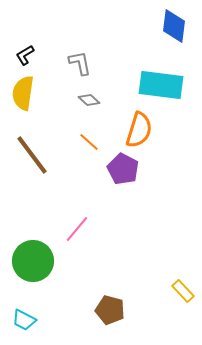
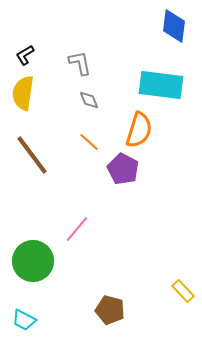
gray diamond: rotated 25 degrees clockwise
